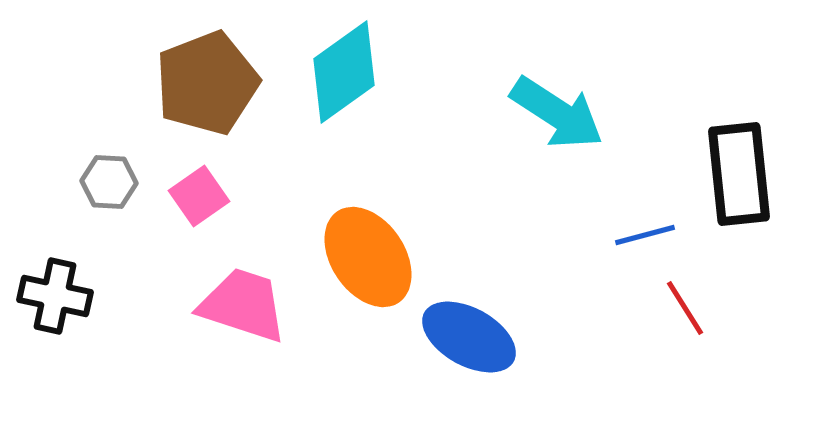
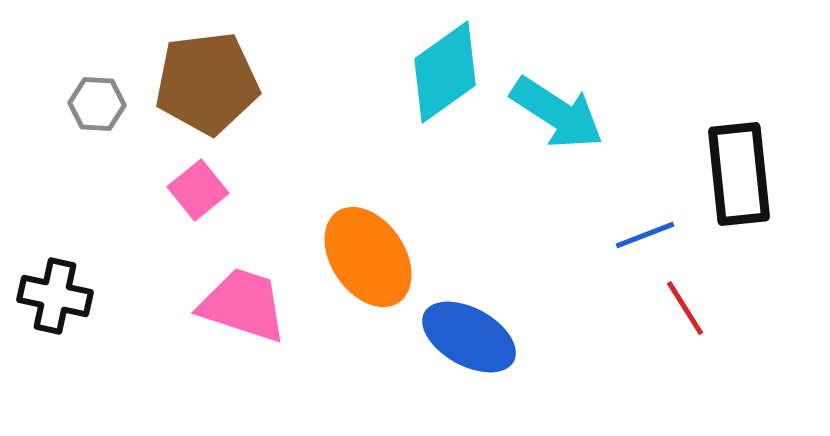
cyan diamond: moved 101 px right
brown pentagon: rotated 14 degrees clockwise
gray hexagon: moved 12 px left, 78 px up
pink square: moved 1 px left, 6 px up; rotated 4 degrees counterclockwise
blue line: rotated 6 degrees counterclockwise
